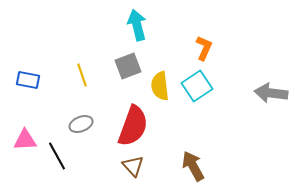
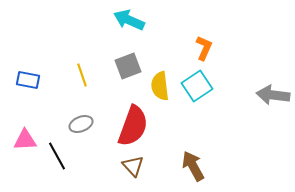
cyan arrow: moved 8 px left, 5 px up; rotated 52 degrees counterclockwise
gray arrow: moved 2 px right, 2 px down
